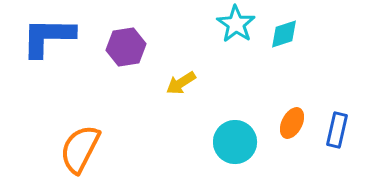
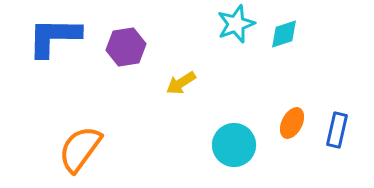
cyan star: rotated 18 degrees clockwise
blue L-shape: moved 6 px right
cyan circle: moved 1 px left, 3 px down
orange semicircle: rotated 9 degrees clockwise
